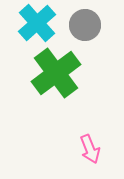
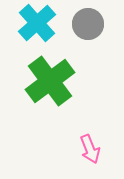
gray circle: moved 3 px right, 1 px up
green cross: moved 6 px left, 8 px down
